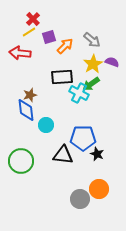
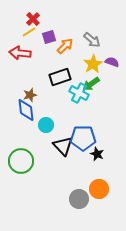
black rectangle: moved 2 px left; rotated 15 degrees counterclockwise
black triangle: moved 9 px up; rotated 40 degrees clockwise
gray circle: moved 1 px left
